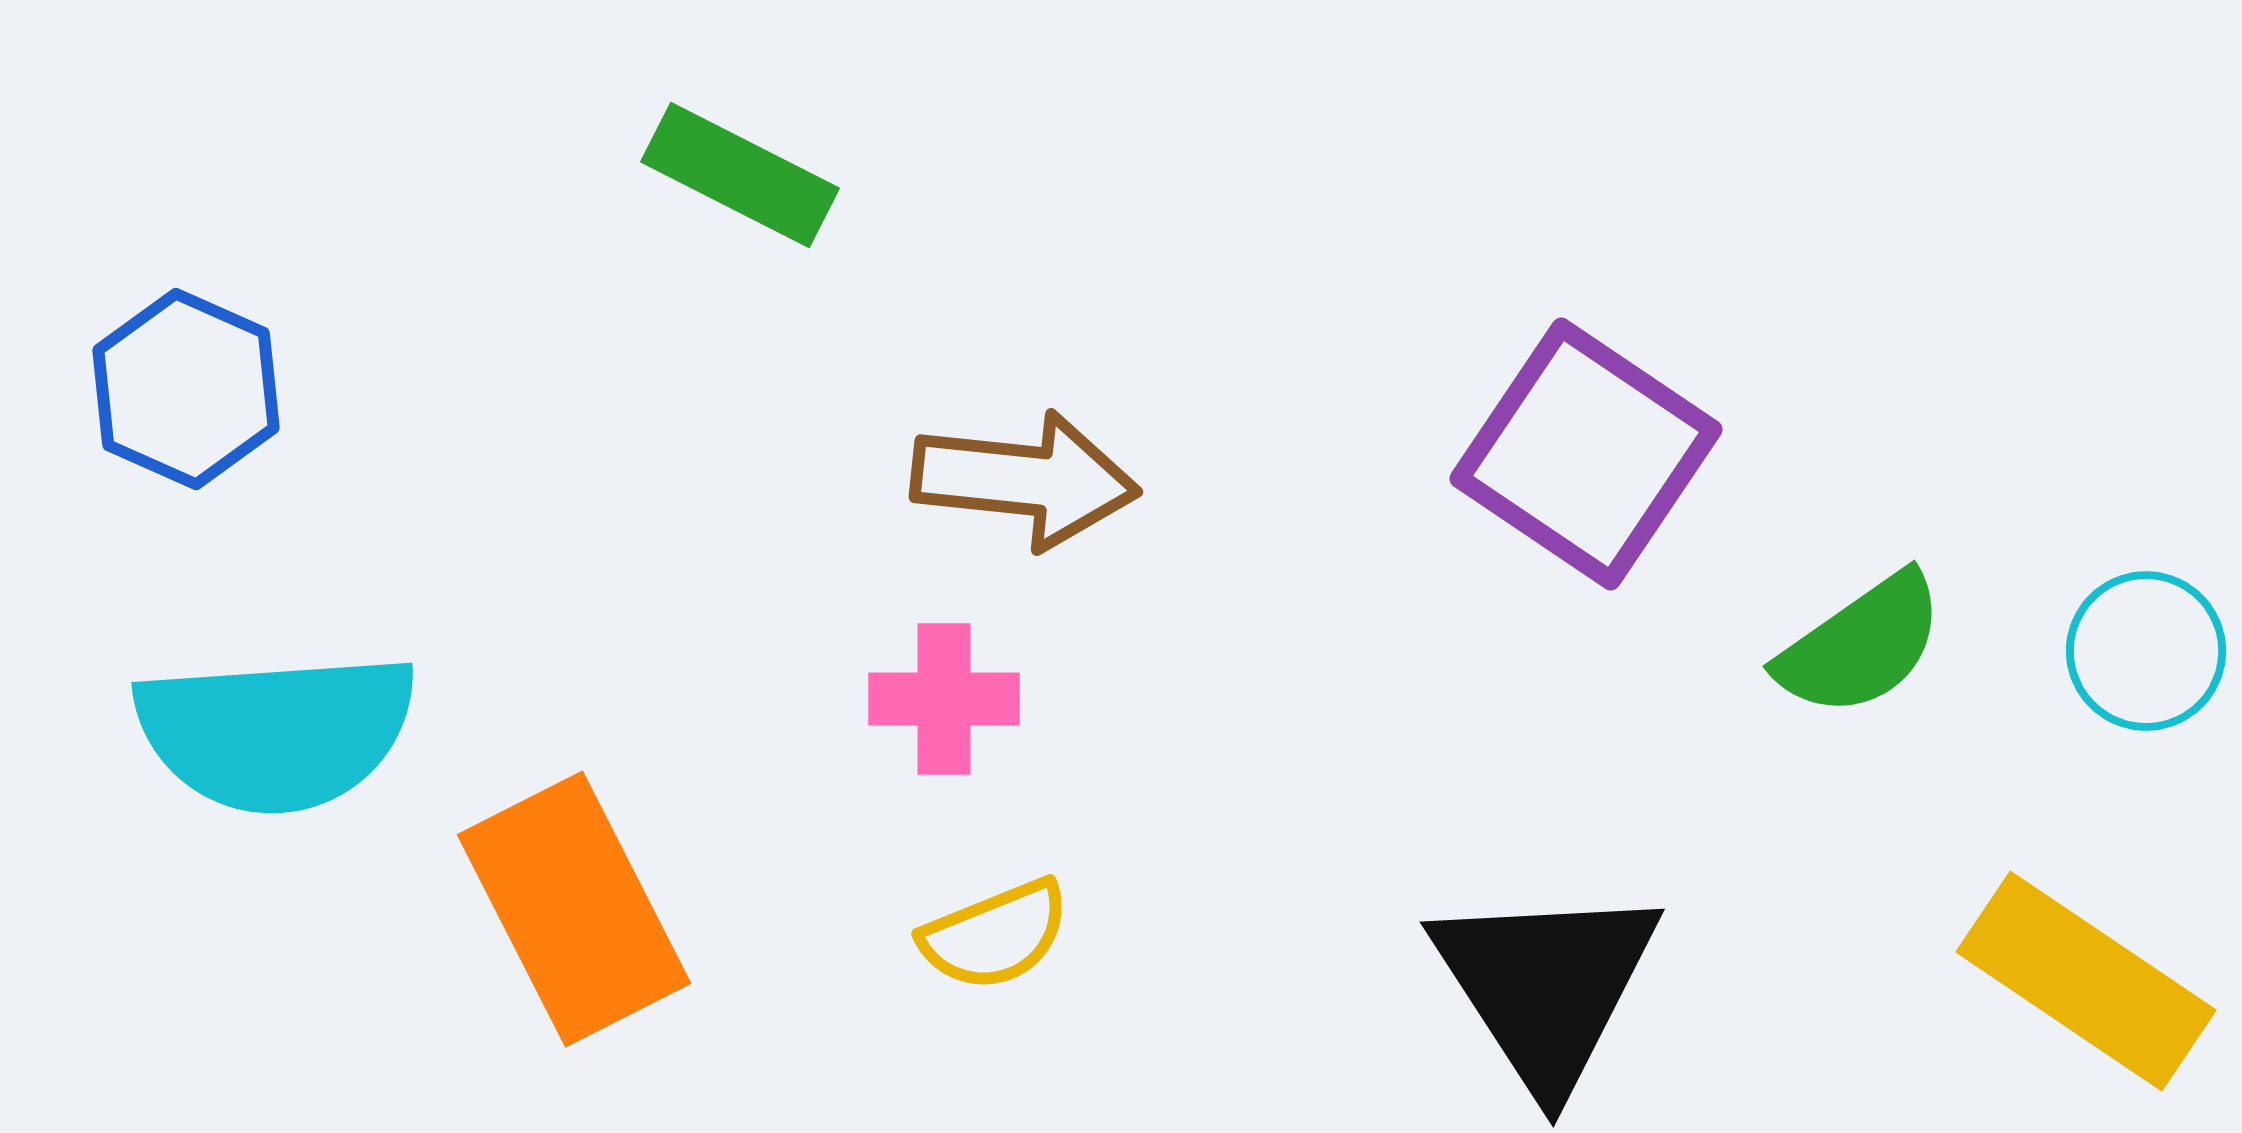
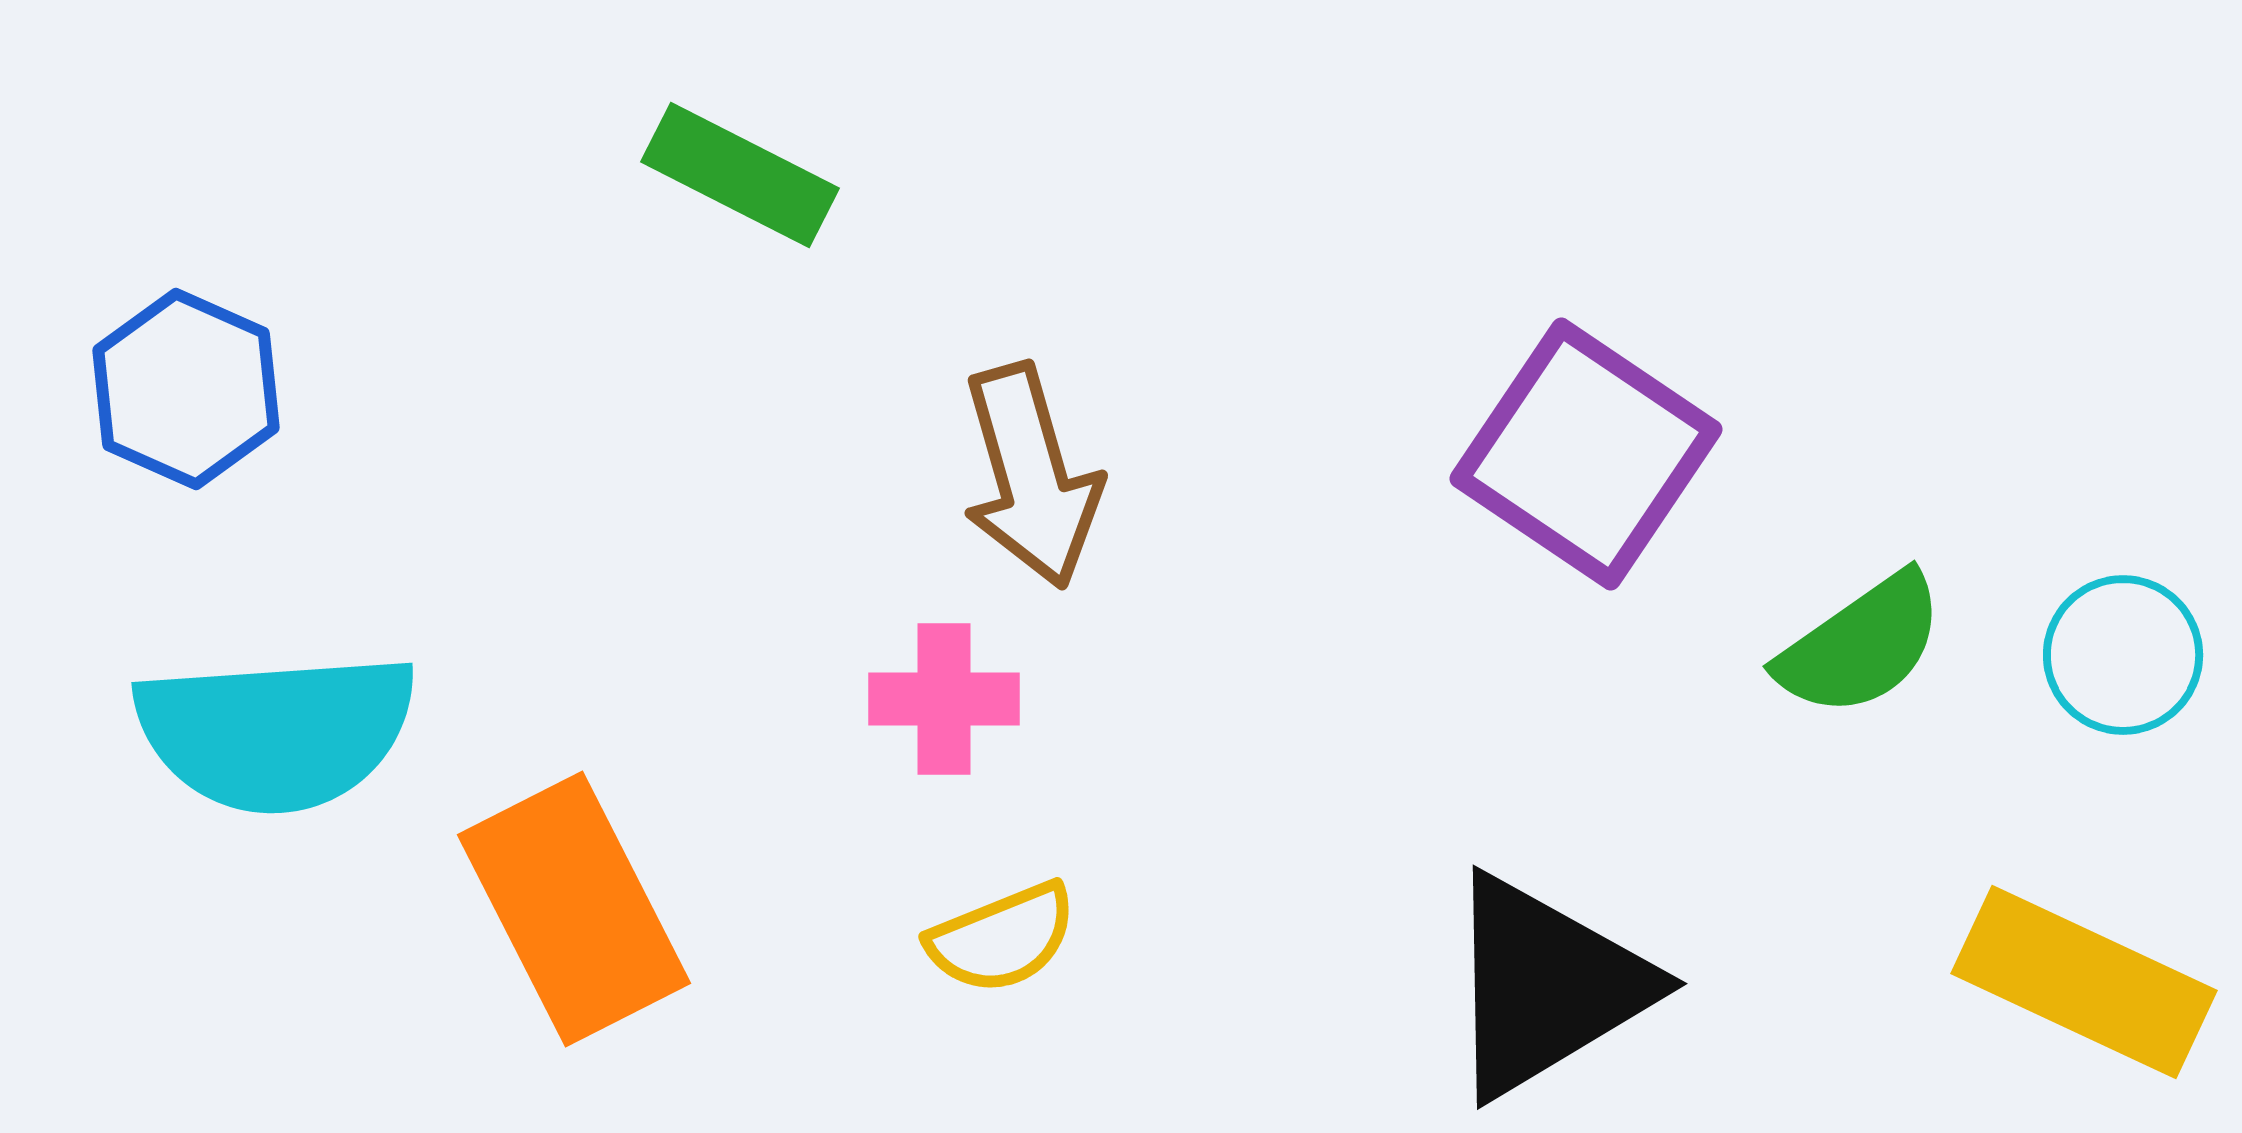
brown arrow: moved 6 px right, 4 px up; rotated 68 degrees clockwise
cyan circle: moved 23 px left, 4 px down
yellow semicircle: moved 7 px right, 3 px down
yellow rectangle: moved 2 px left, 1 px down; rotated 9 degrees counterclockwise
black triangle: rotated 32 degrees clockwise
